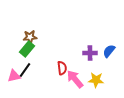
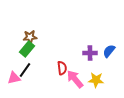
pink triangle: moved 2 px down
